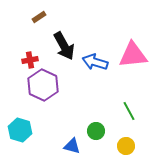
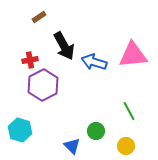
blue arrow: moved 1 px left
purple hexagon: rotated 8 degrees clockwise
blue triangle: rotated 30 degrees clockwise
